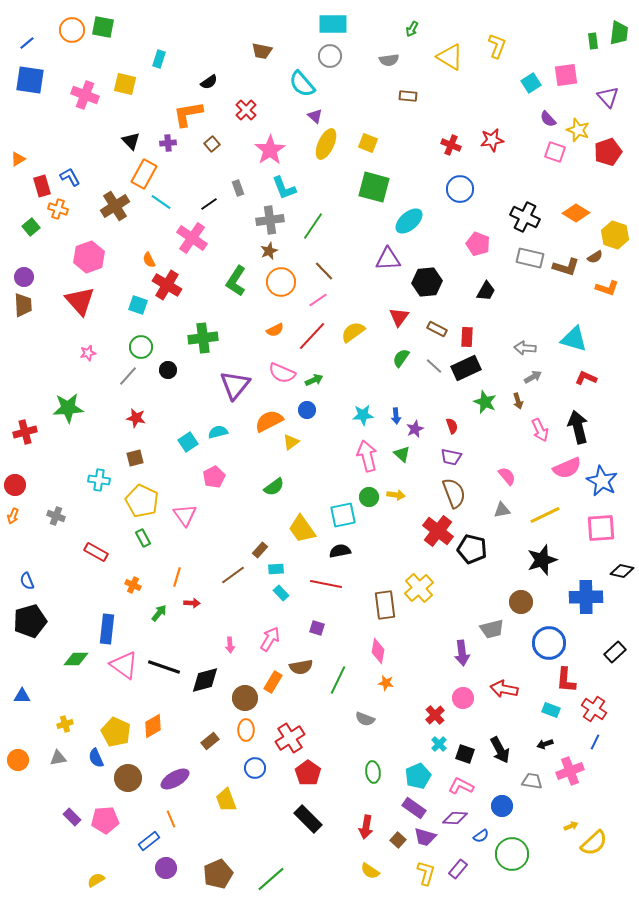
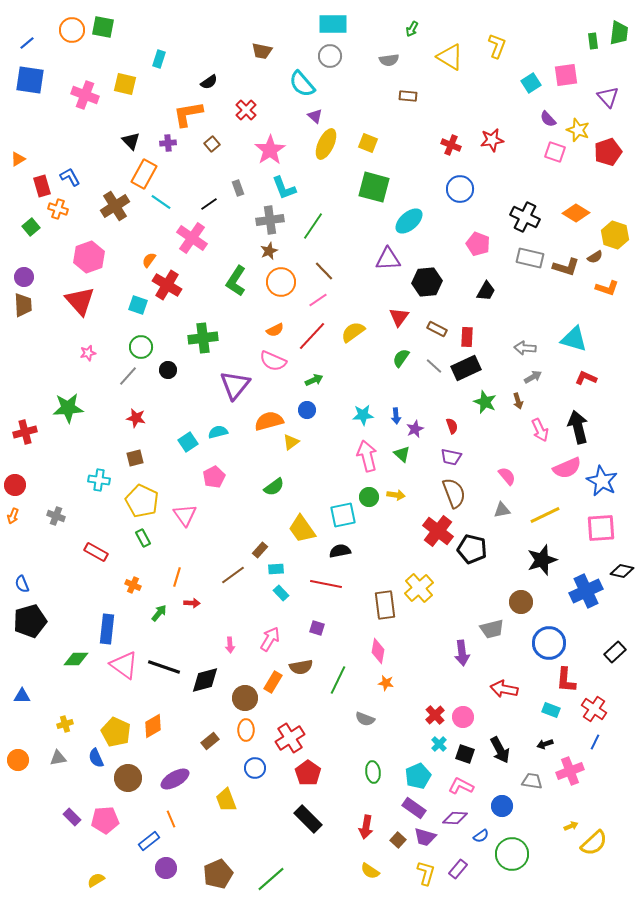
orange semicircle at (149, 260): rotated 63 degrees clockwise
pink semicircle at (282, 373): moved 9 px left, 12 px up
orange semicircle at (269, 421): rotated 12 degrees clockwise
blue semicircle at (27, 581): moved 5 px left, 3 px down
blue cross at (586, 597): moved 6 px up; rotated 24 degrees counterclockwise
pink circle at (463, 698): moved 19 px down
